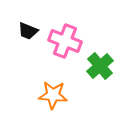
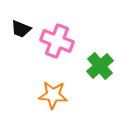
black trapezoid: moved 7 px left, 2 px up
pink cross: moved 8 px left
